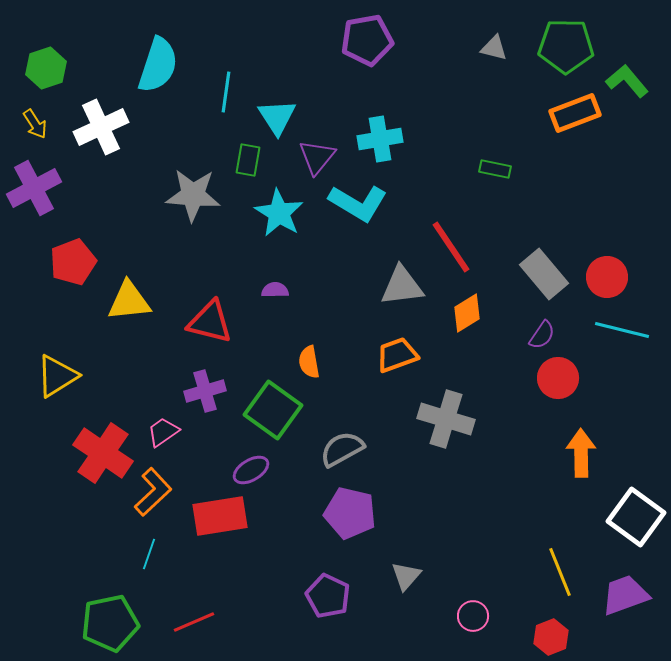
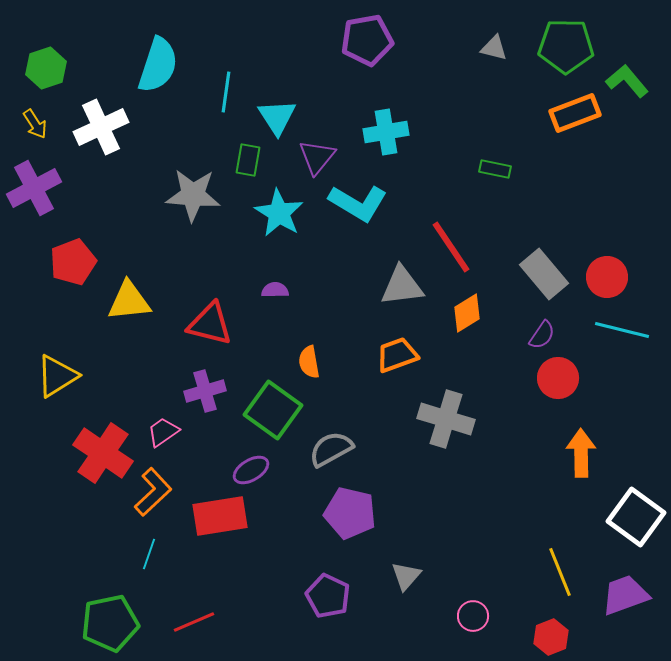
cyan cross at (380, 139): moved 6 px right, 7 px up
red triangle at (210, 322): moved 2 px down
gray semicircle at (342, 449): moved 11 px left
